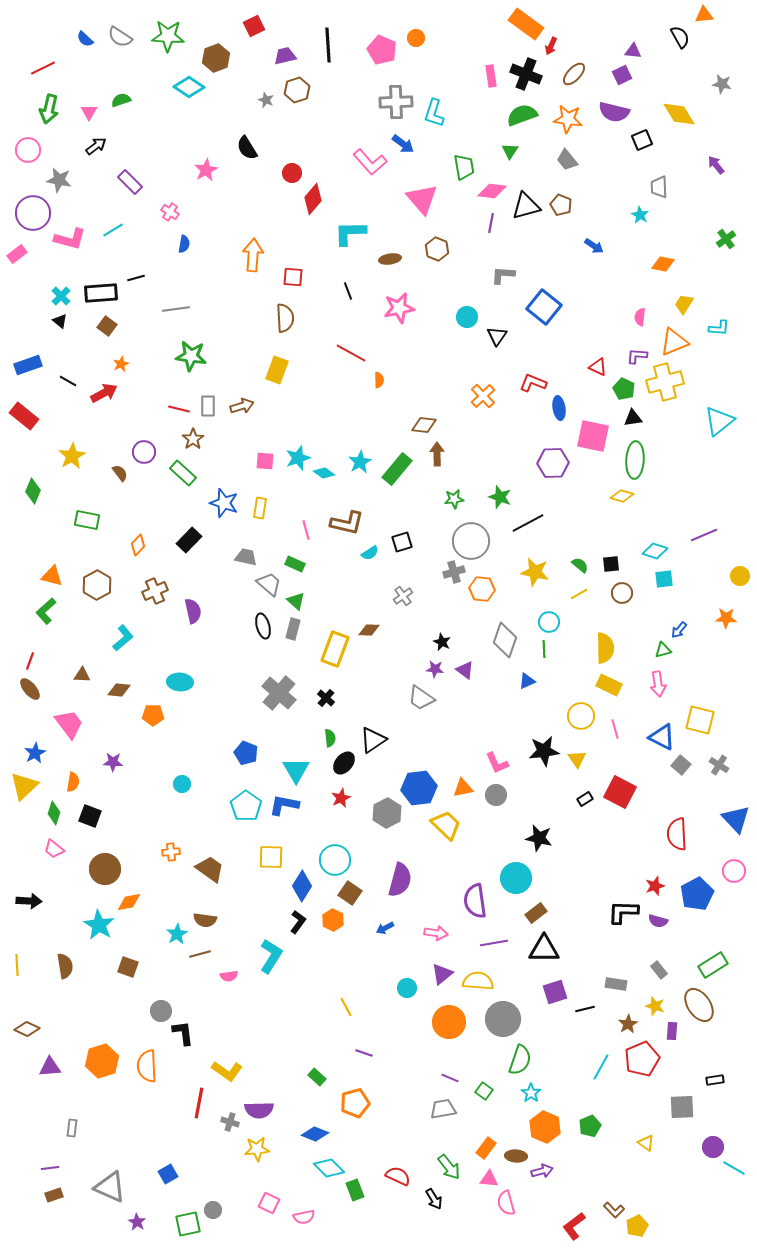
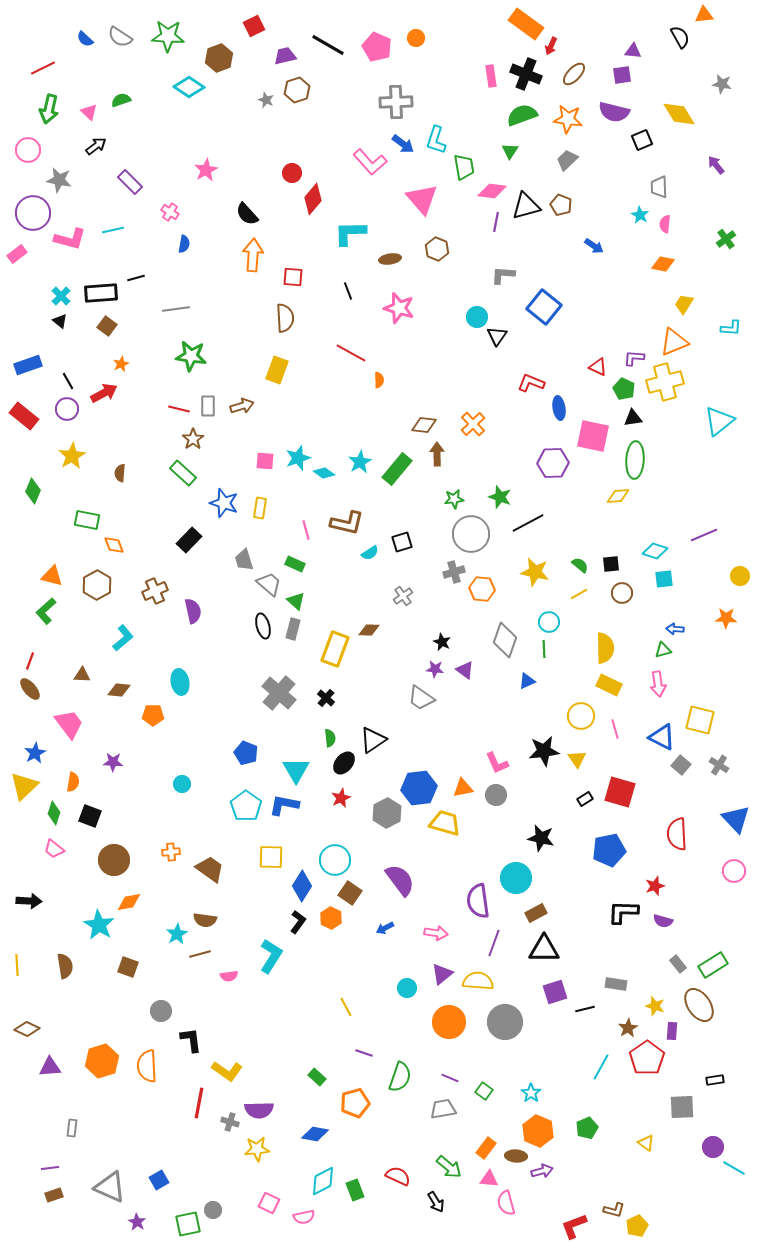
black line at (328, 45): rotated 56 degrees counterclockwise
pink pentagon at (382, 50): moved 5 px left, 3 px up
brown hexagon at (216, 58): moved 3 px right
purple square at (622, 75): rotated 18 degrees clockwise
pink triangle at (89, 112): rotated 18 degrees counterclockwise
cyan L-shape at (434, 113): moved 2 px right, 27 px down
black semicircle at (247, 148): moved 66 px down; rotated 10 degrees counterclockwise
gray trapezoid at (567, 160): rotated 85 degrees clockwise
purple line at (491, 223): moved 5 px right, 1 px up
cyan line at (113, 230): rotated 20 degrees clockwise
pink star at (399, 308): rotated 28 degrees clockwise
cyan circle at (467, 317): moved 10 px right
pink semicircle at (640, 317): moved 25 px right, 93 px up
cyan L-shape at (719, 328): moved 12 px right
purple L-shape at (637, 356): moved 3 px left, 2 px down
black line at (68, 381): rotated 30 degrees clockwise
red L-shape at (533, 383): moved 2 px left
orange cross at (483, 396): moved 10 px left, 28 px down
purple circle at (144, 452): moved 77 px left, 43 px up
brown semicircle at (120, 473): rotated 138 degrees counterclockwise
yellow diamond at (622, 496): moved 4 px left; rotated 20 degrees counterclockwise
gray circle at (471, 541): moved 7 px up
orange diamond at (138, 545): moved 24 px left; rotated 65 degrees counterclockwise
gray trapezoid at (246, 557): moved 2 px left, 3 px down; rotated 120 degrees counterclockwise
blue arrow at (679, 630): moved 4 px left, 1 px up; rotated 54 degrees clockwise
cyan ellipse at (180, 682): rotated 75 degrees clockwise
red square at (620, 792): rotated 12 degrees counterclockwise
yellow trapezoid at (446, 825): moved 1 px left, 2 px up; rotated 28 degrees counterclockwise
black star at (539, 838): moved 2 px right
brown circle at (105, 869): moved 9 px right, 9 px up
purple semicircle at (400, 880): rotated 52 degrees counterclockwise
blue pentagon at (697, 894): moved 88 px left, 44 px up; rotated 16 degrees clockwise
purple semicircle at (475, 901): moved 3 px right
brown rectangle at (536, 913): rotated 10 degrees clockwise
orange hexagon at (333, 920): moved 2 px left, 2 px up
purple semicircle at (658, 921): moved 5 px right
purple line at (494, 943): rotated 60 degrees counterclockwise
gray rectangle at (659, 970): moved 19 px right, 6 px up
gray circle at (503, 1019): moved 2 px right, 3 px down
brown star at (628, 1024): moved 4 px down
black L-shape at (183, 1033): moved 8 px right, 7 px down
red pentagon at (642, 1059): moved 5 px right, 1 px up; rotated 12 degrees counterclockwise
green semicircle at (520, 1060): moved 120 px left, 17 px down
green pentagon at (590, 1126): moved 3 px left, 2 px down
orange hexagon at (545, 1127): moved 7 px left, 4 px down
blue diamond at (315, 1134): rotated 12 degrees counterclockwise
green arrow at (449, 1167): rotated 12 degrees counterclockwise
cyan diamond at (329, 1168): moved 6 px left, 13 px down; rotated 72 degrees counterclockwise
blue square at (168, 1174): moved 9 px left, 6 px down
black arrow at (434, 1199): moved 2 px right, 3 px down
brown L-shape at (614, 1210): rotated 30 degrees counterclockwise
red L-shape at (574, 1226): rotated 16 degrees clockwise
